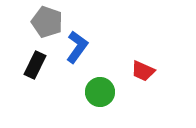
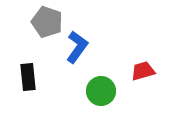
black rectangle: moved 7 px left, 12 px down; rotated 32 degrees counterclockwise
red trapezoid: rotated 140 degrees clockwise
green circle: moved 1 px right, 1 px up
